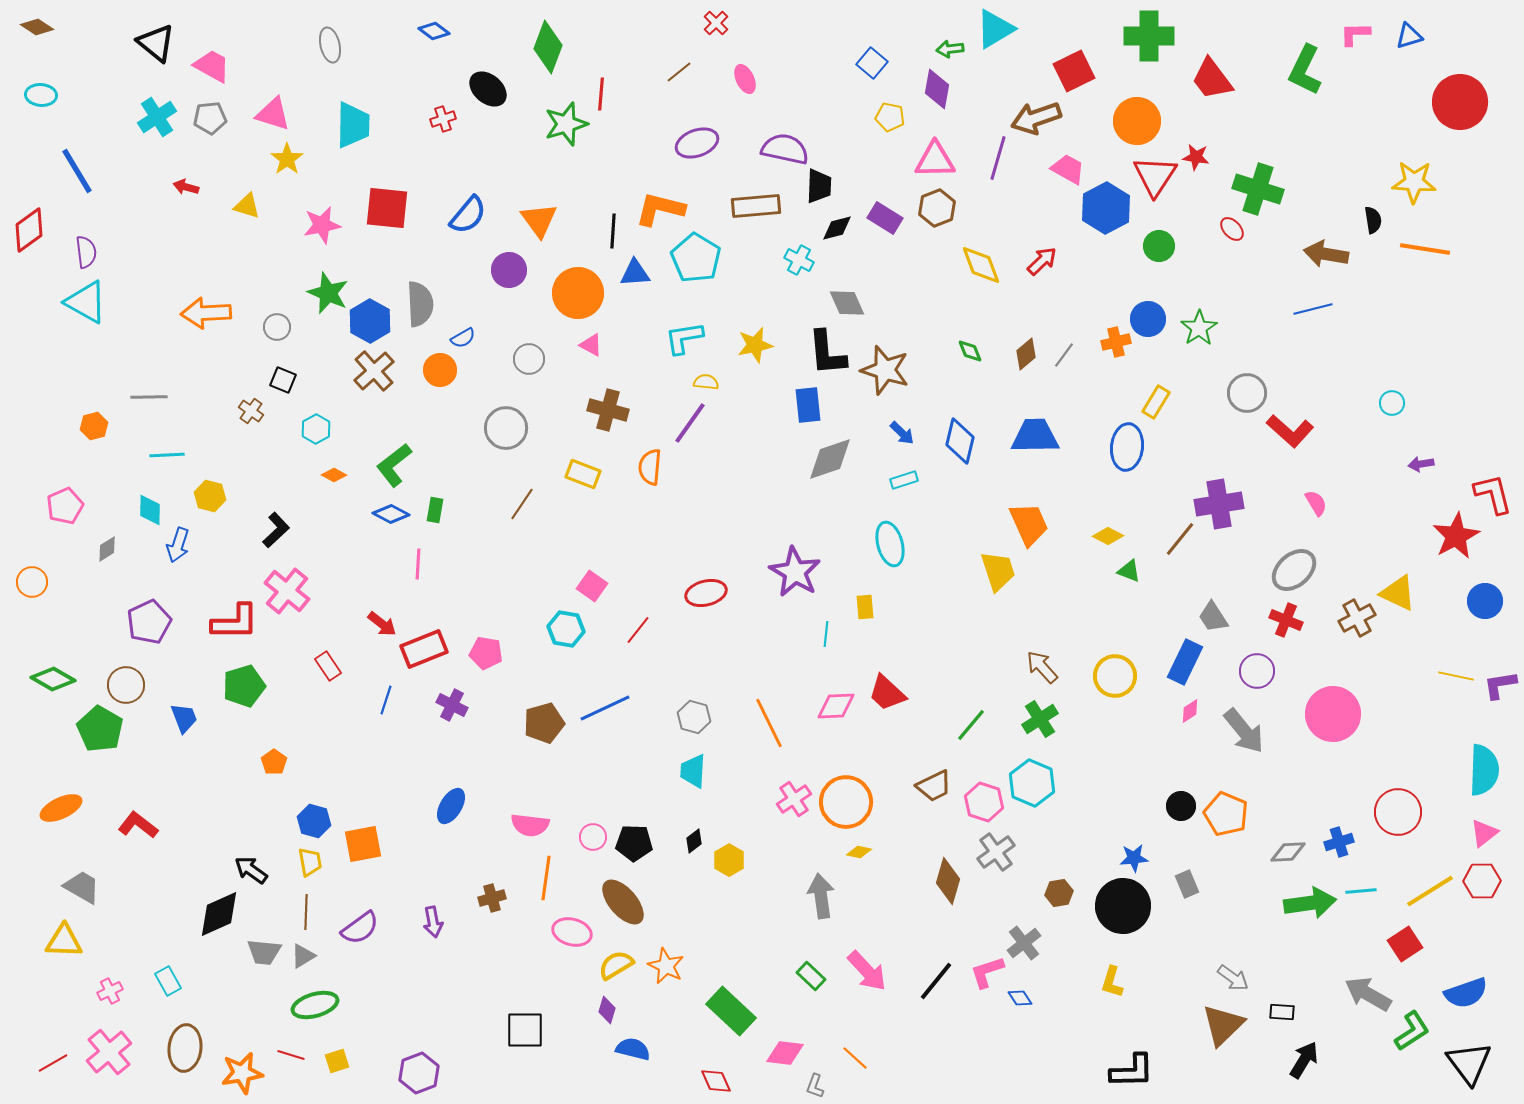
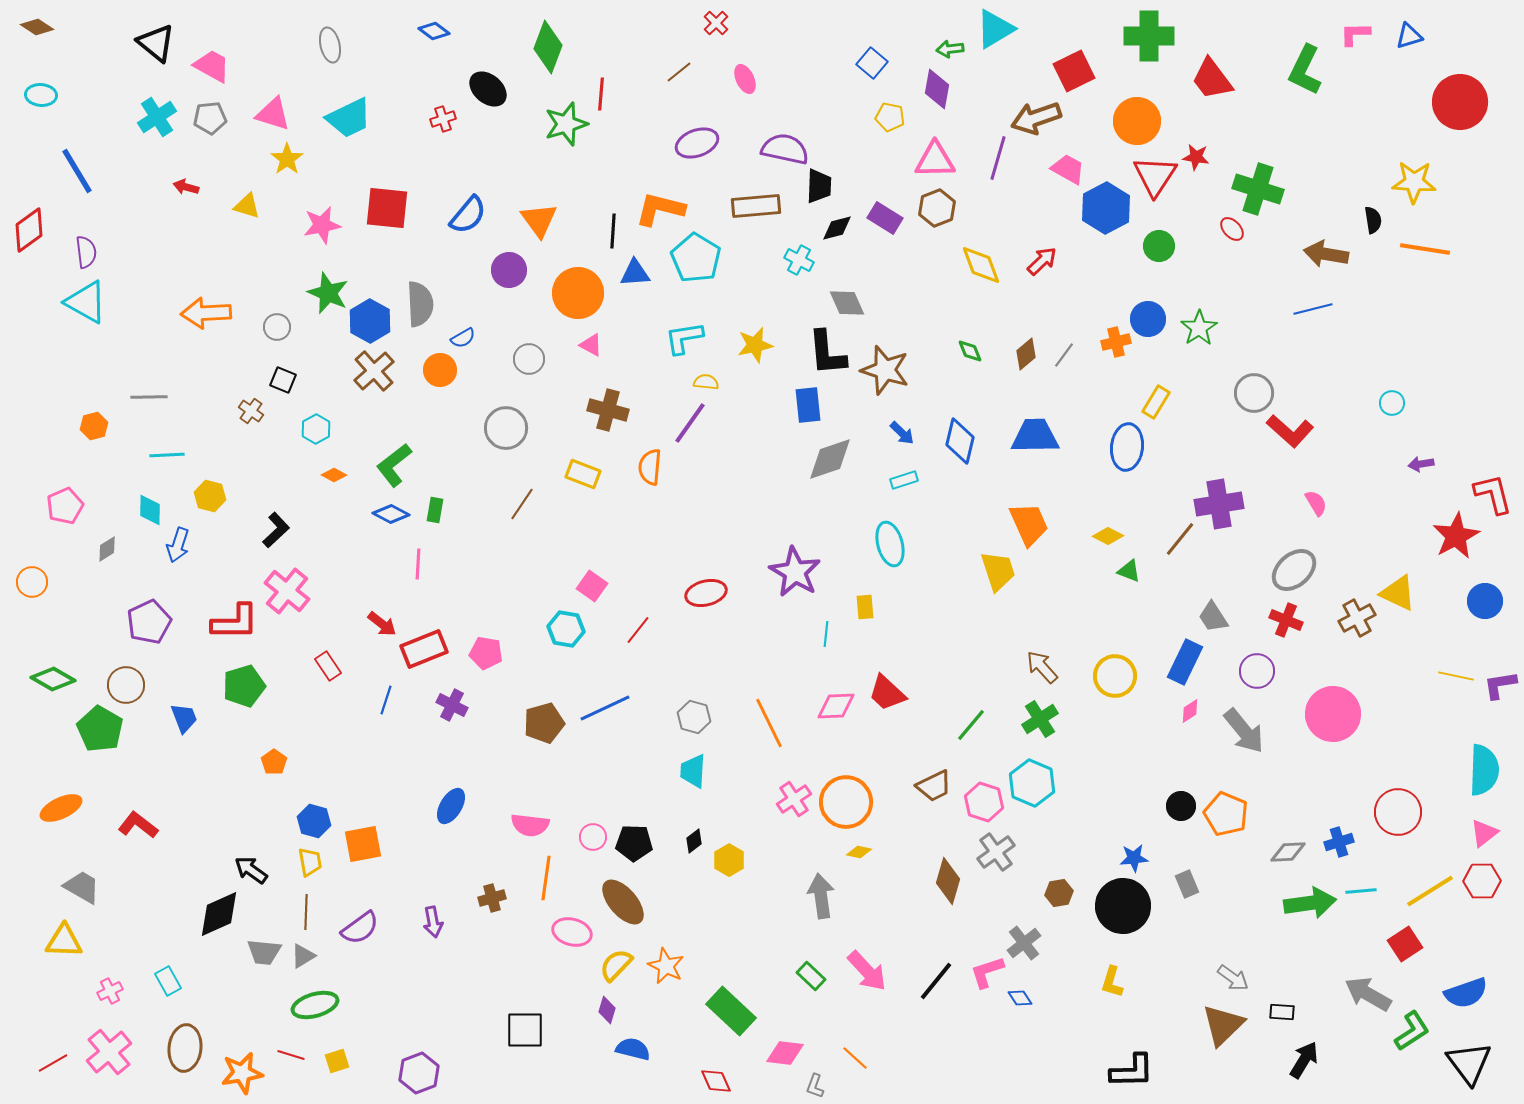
cyan trapezoid at (353, 125): moved 4 px left, 7 px up; rotated 63 degrees clockwise
gray circle at (1247, 393): moved 7 px right
yellow semicircle at (616, 965): rotated 15 degrees counterclockwise
